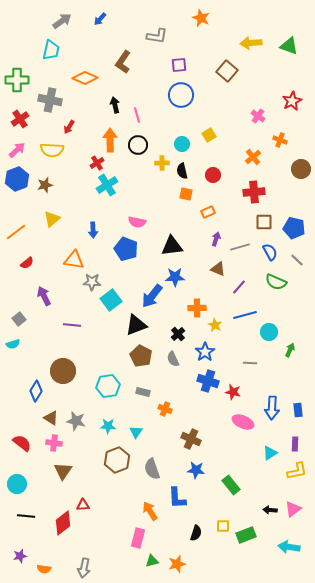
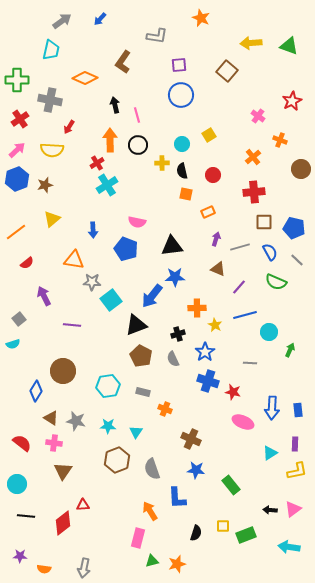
black cross at (178, 334): rotated 24 degrees clockwise
purple star at (20, 556): rotated 16 degrees clockwise
